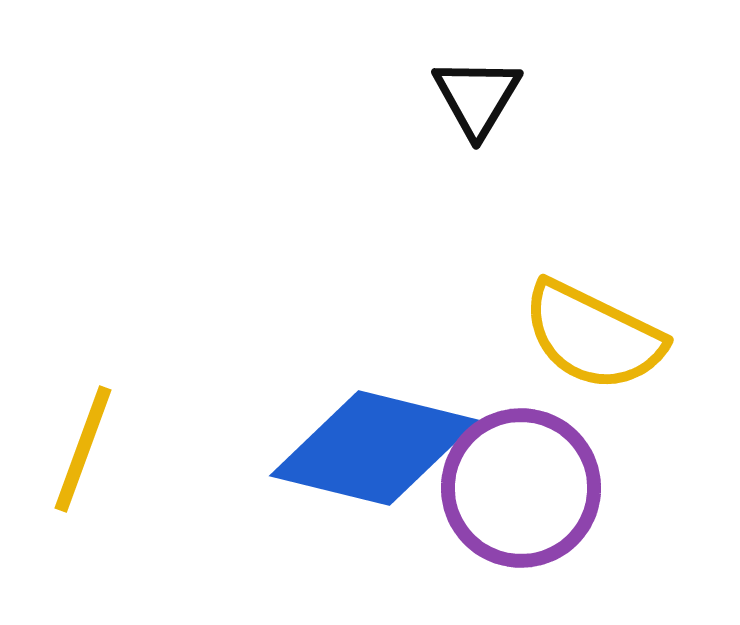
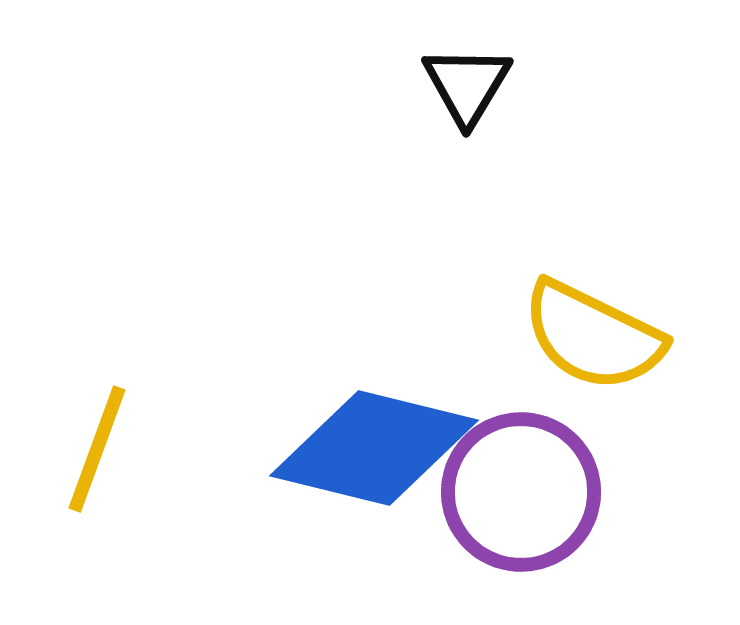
black triangle: moved 10 px left, 12 px up
yellow line: moved 14 px right
purple circle: moved 4 px down
